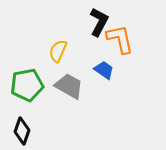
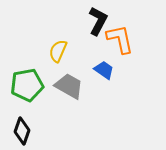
black L-shape: moved 1 px left, 1 px up
